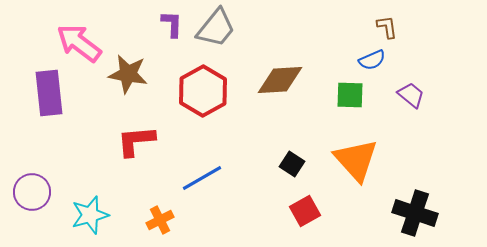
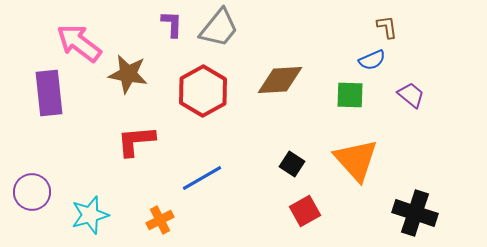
gray trapezoid: moved 3 px right
